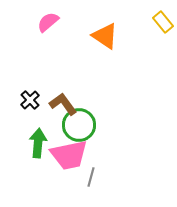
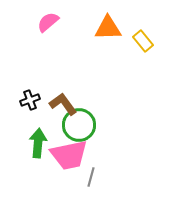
yellow rectangle: moved 20 px left, 19 px down
orange triangle: moved 3 px right, 8 px up; rotated 36 degrees counterclockwise
black cross: rotated 24 degrees clockwise
